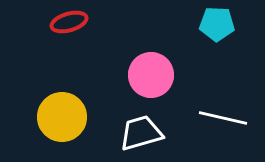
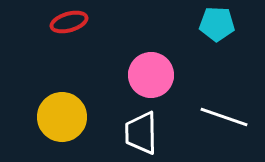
white line: moved 1 px right, 1 px up; rotated 6 degrees clockwise
white trapezoid: rotated 75 degrees counterclockwise
